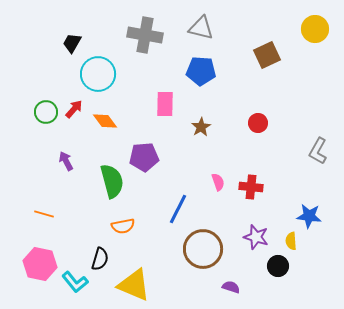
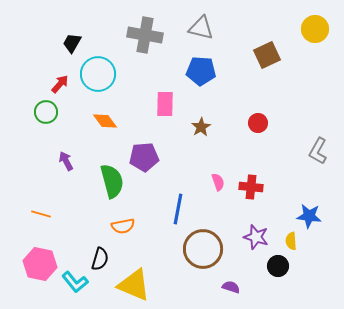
red arrow: moved 14 px left, 25 px up
blue line: rotated 16 degrees counterclockwise
orange line: moved 3 px left
